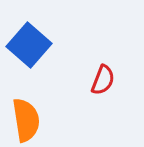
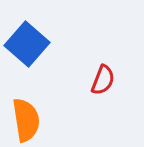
blue square: moved 2 px left, 1 px up
